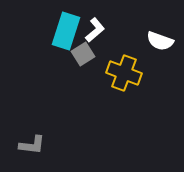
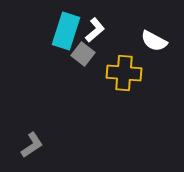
white semicircle: moved 6 px left; rotated 8 degrees clockwise
gray square: rotated 20 degrees counterclockwise
yellow cross: rotated 16 degrees counterclockwise
gray L-shape: rotated 40 degrees counterclockwise
